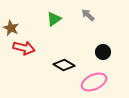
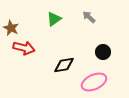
gray arrow: moved 1 px right, 2 px down
black diamond: rotated 40 degrees counterclockwise
